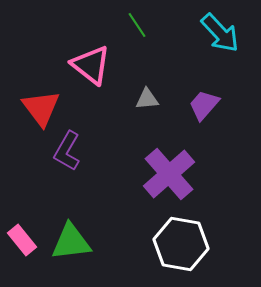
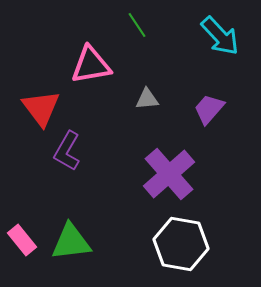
cyan arrow: moved 3 px down
pink triangle: rotated 48 degrees counterclockwise
purple trapezoid: moved 5 px right, 4 px down
